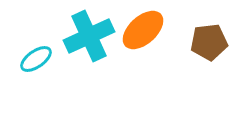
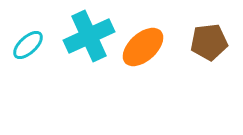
orange ellipse: moved 17 px down
cyan ellipse: moved 8 px left, 14 px up; rotated 8 degrees counterclockwise
